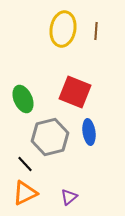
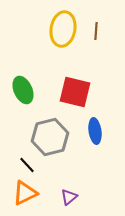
red square: rotated 8 degrees counterclockwise
green ellipse: moved 9 px up
blue ellipse: moved 6 px right, 1 px up
black line: moved 2 px right, 1 px down
